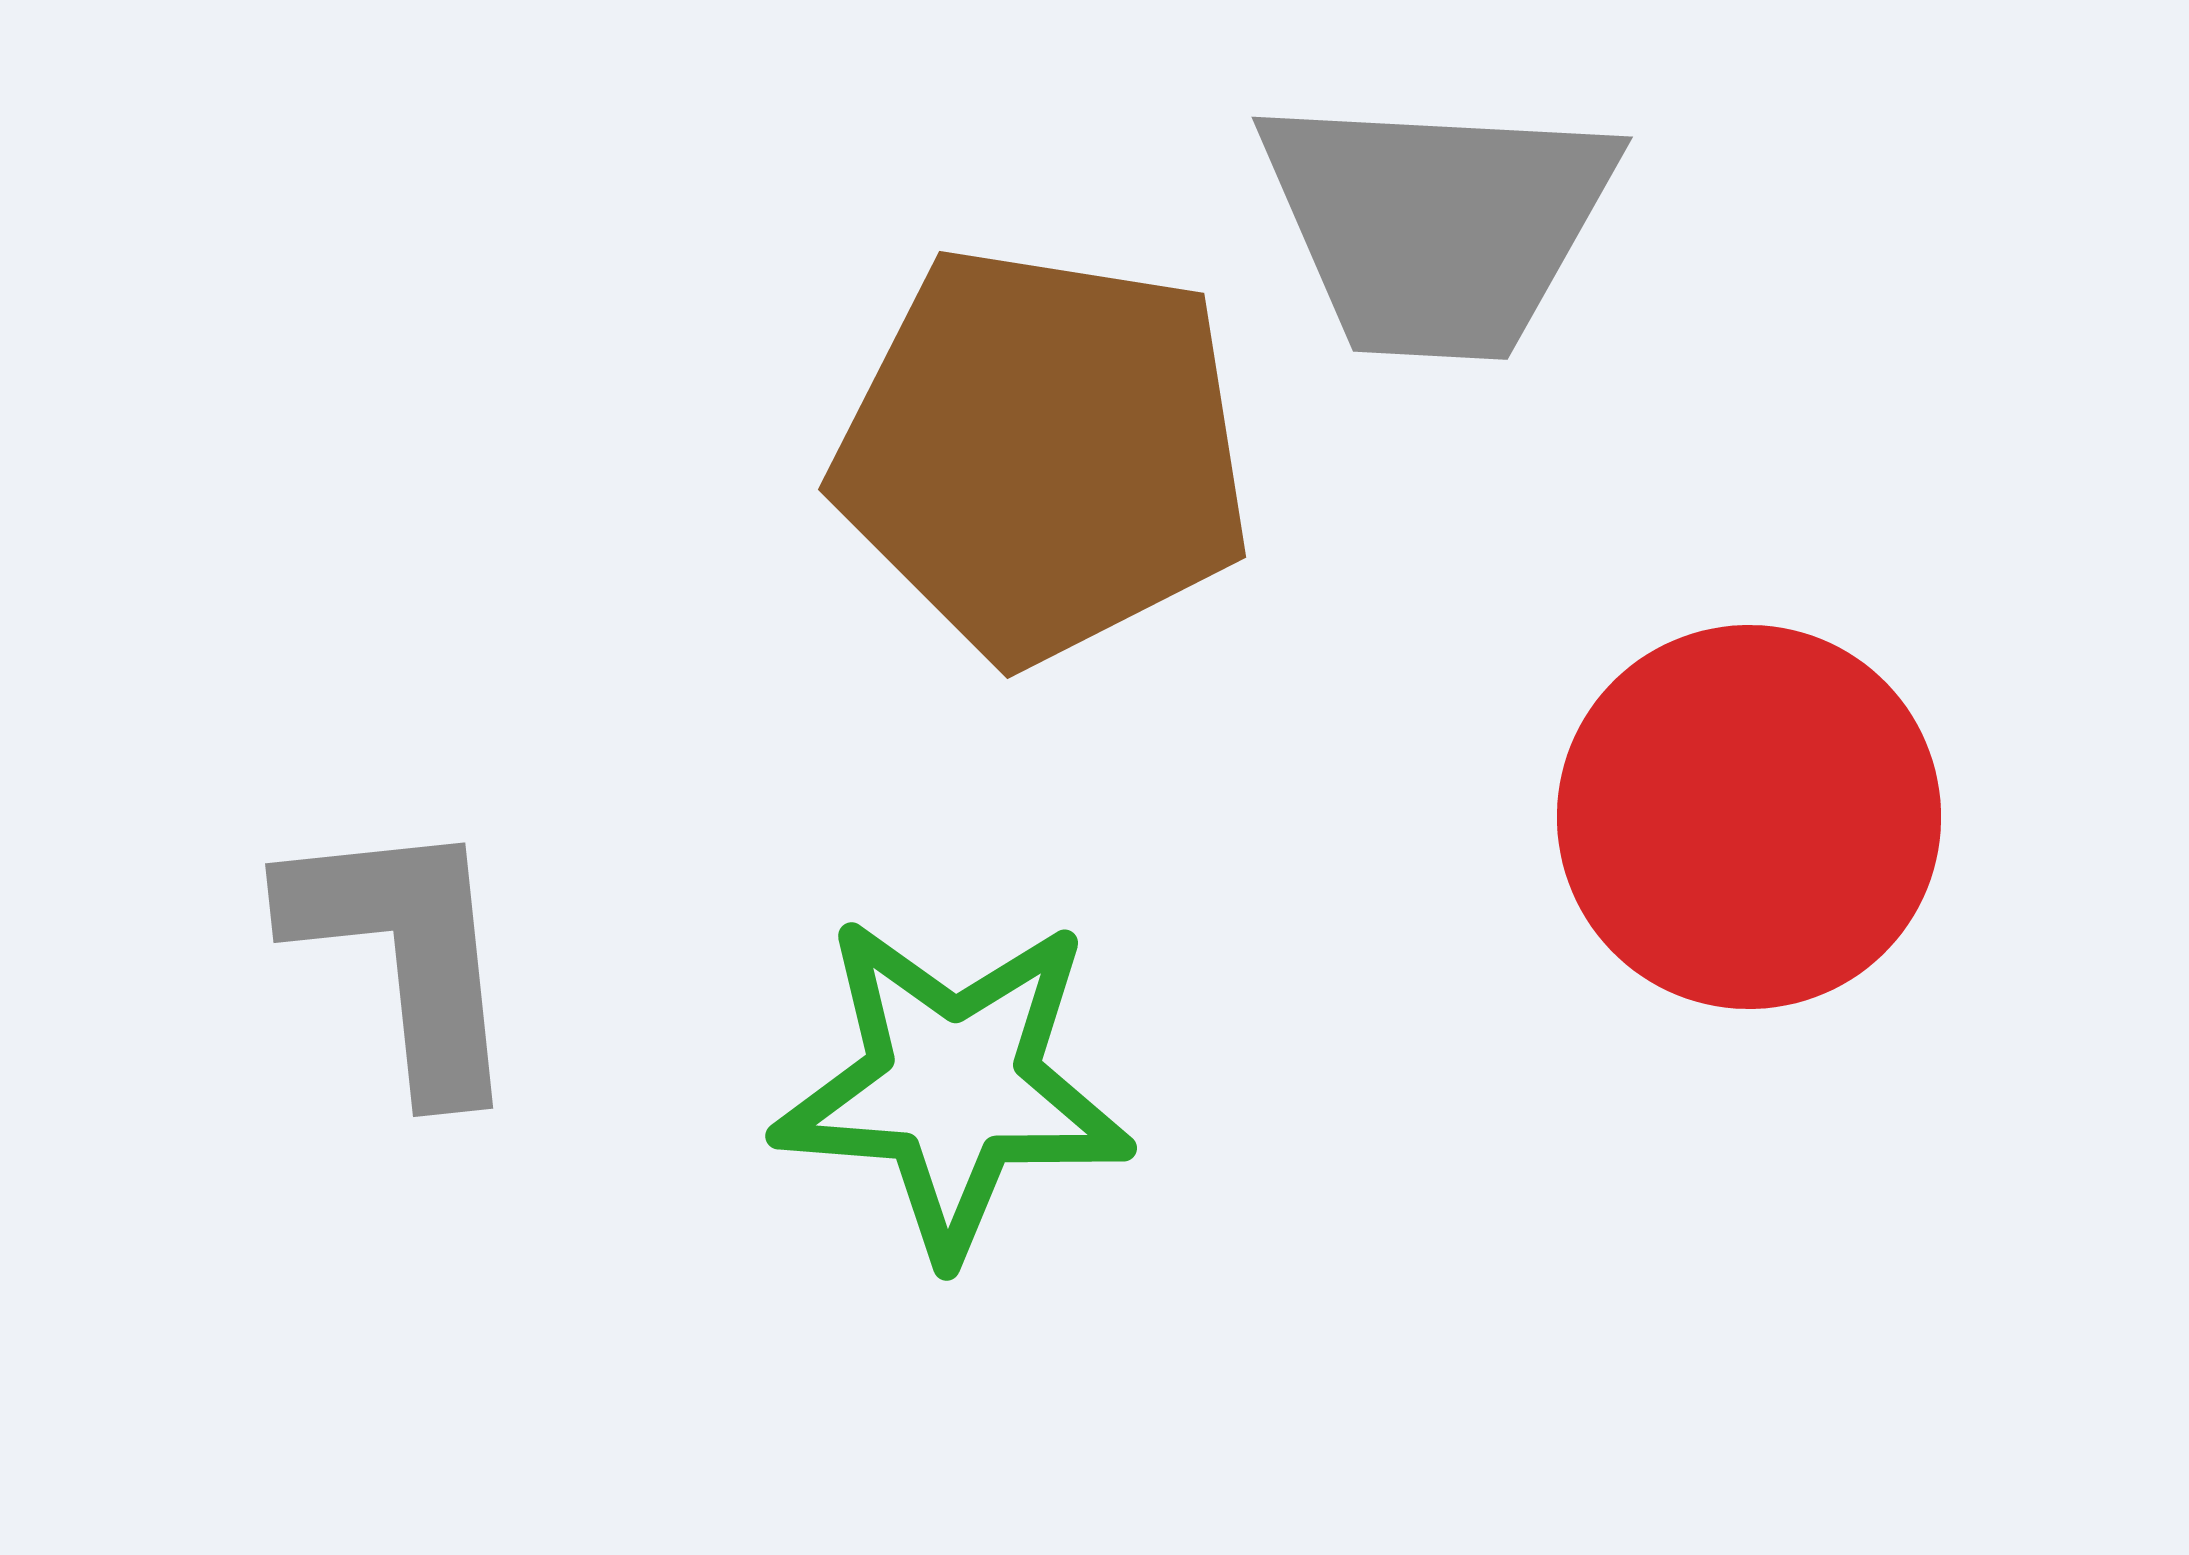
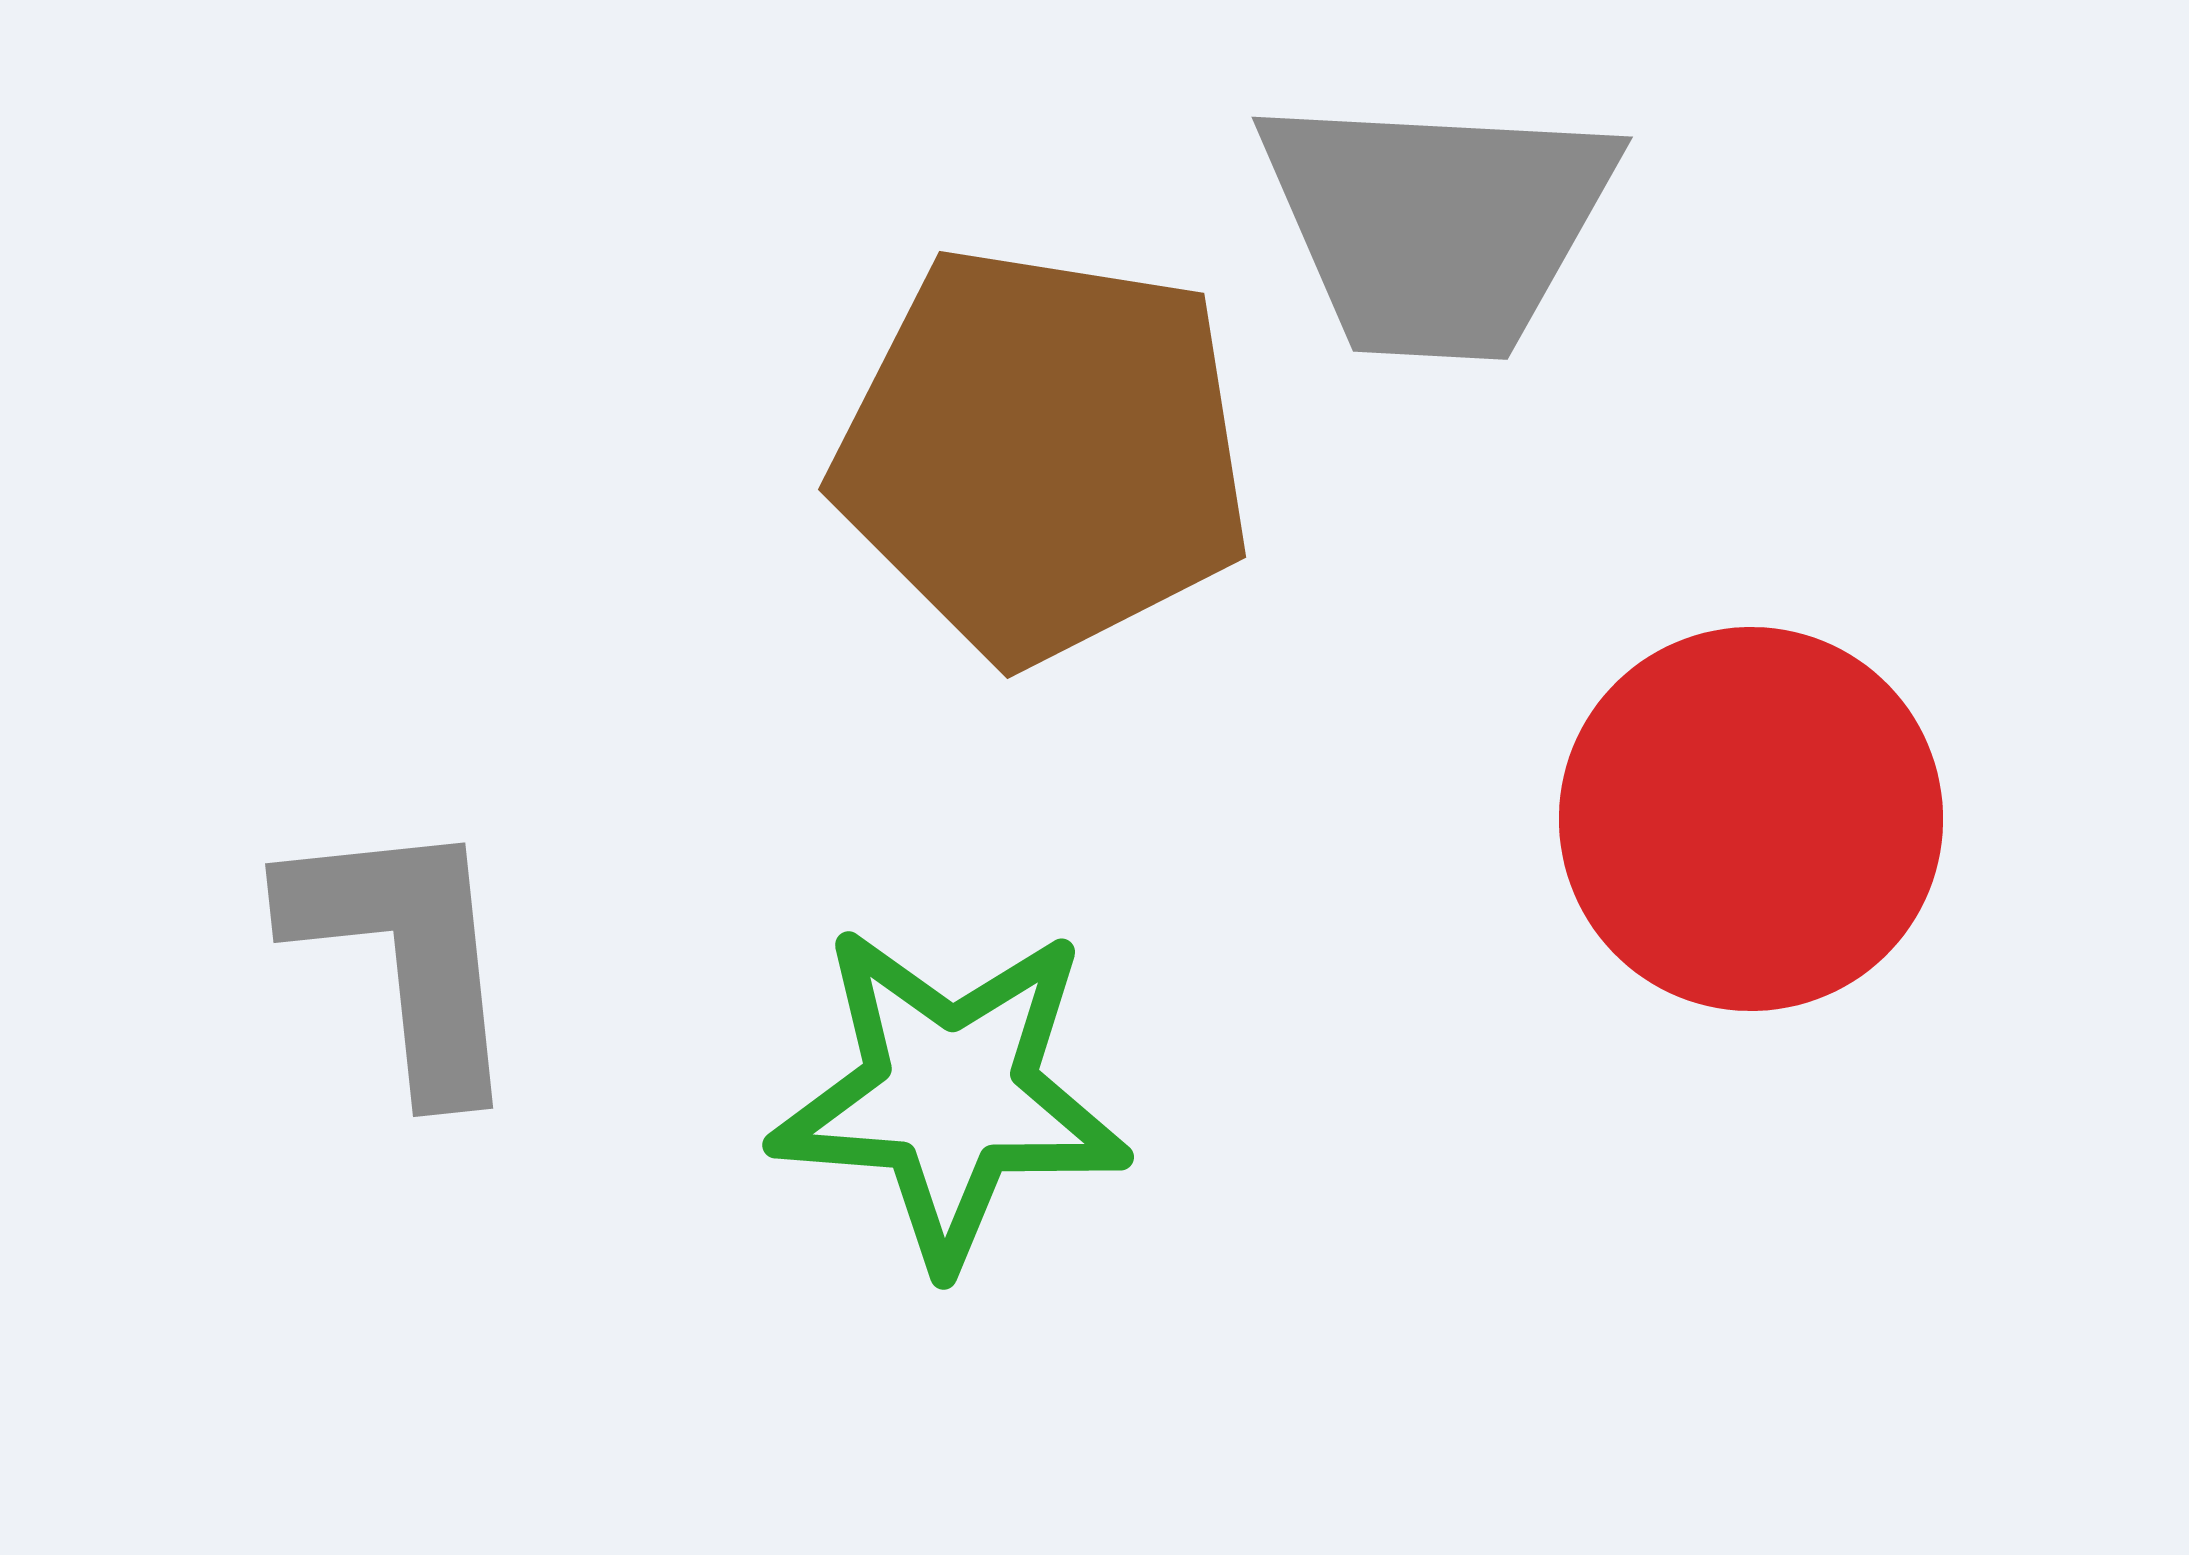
red circle: moved 2 px right, 2 px down
green star: moved 3 px left, 9 px down
